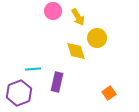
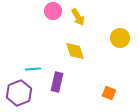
yellow circle: moved 23 px right
yellow diamond: moved 1 px left
orange square: rotated 32 degrees counterclockwise
